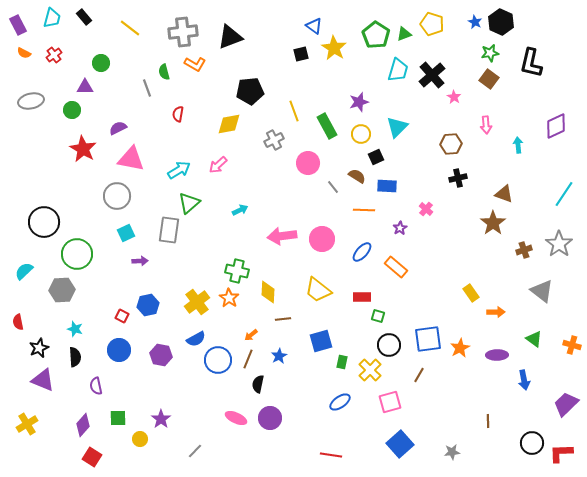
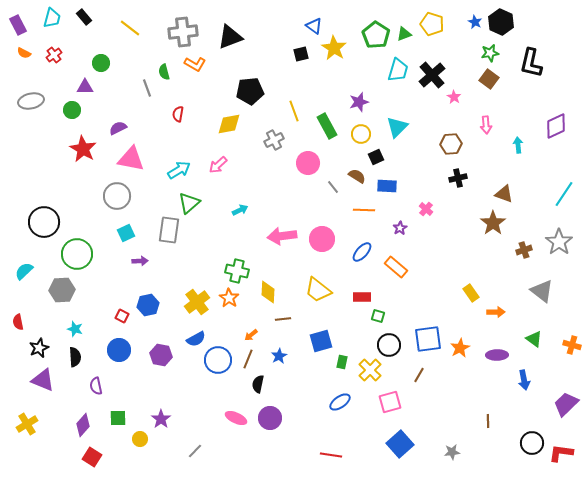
gray star at (559, 244): moved 2 px up
red L-shape at (561, 453): rotated 10 degrees clockwise
